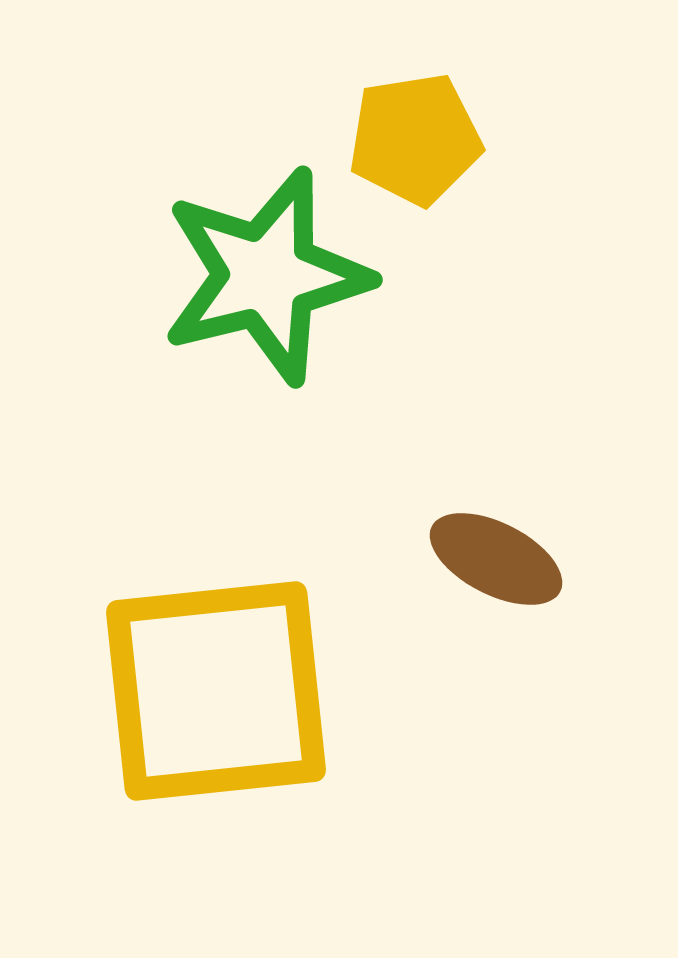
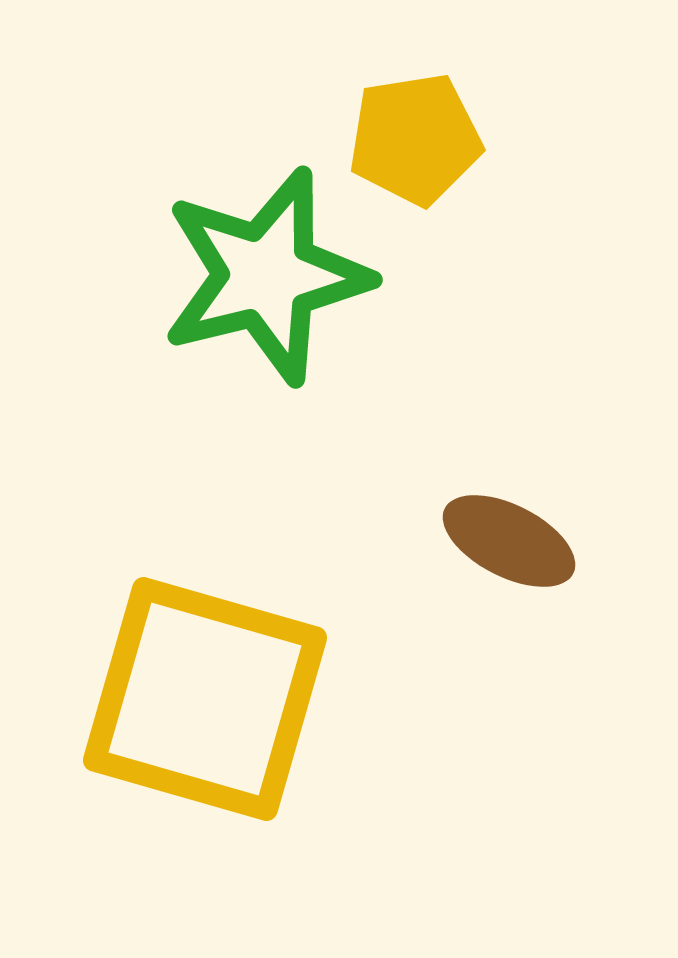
brown ellipse: moved 13 px right, 18 px up
yellow square: moved 11 px left, 8 px down; rotated 22 degrees clockwise
